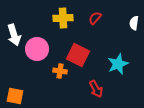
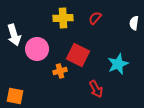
orange cross: rotated 24 degrees counterclockwise
